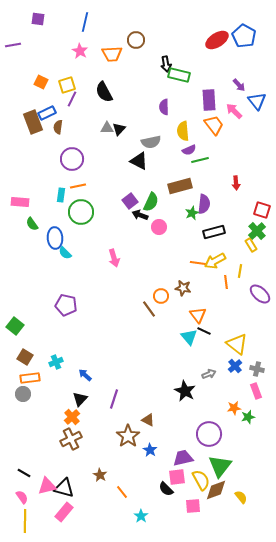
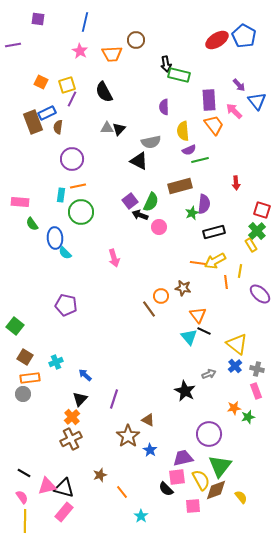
brown star at (100, 475): rotated 24 degrees clockwise
